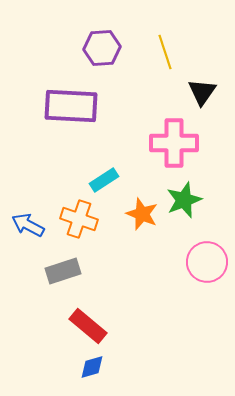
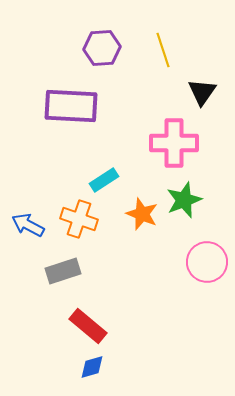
yellow line: moved 2 px left, 2 px up
